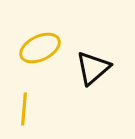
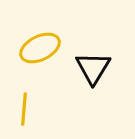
black triangle: rotated 18 degrees counterclockwise
